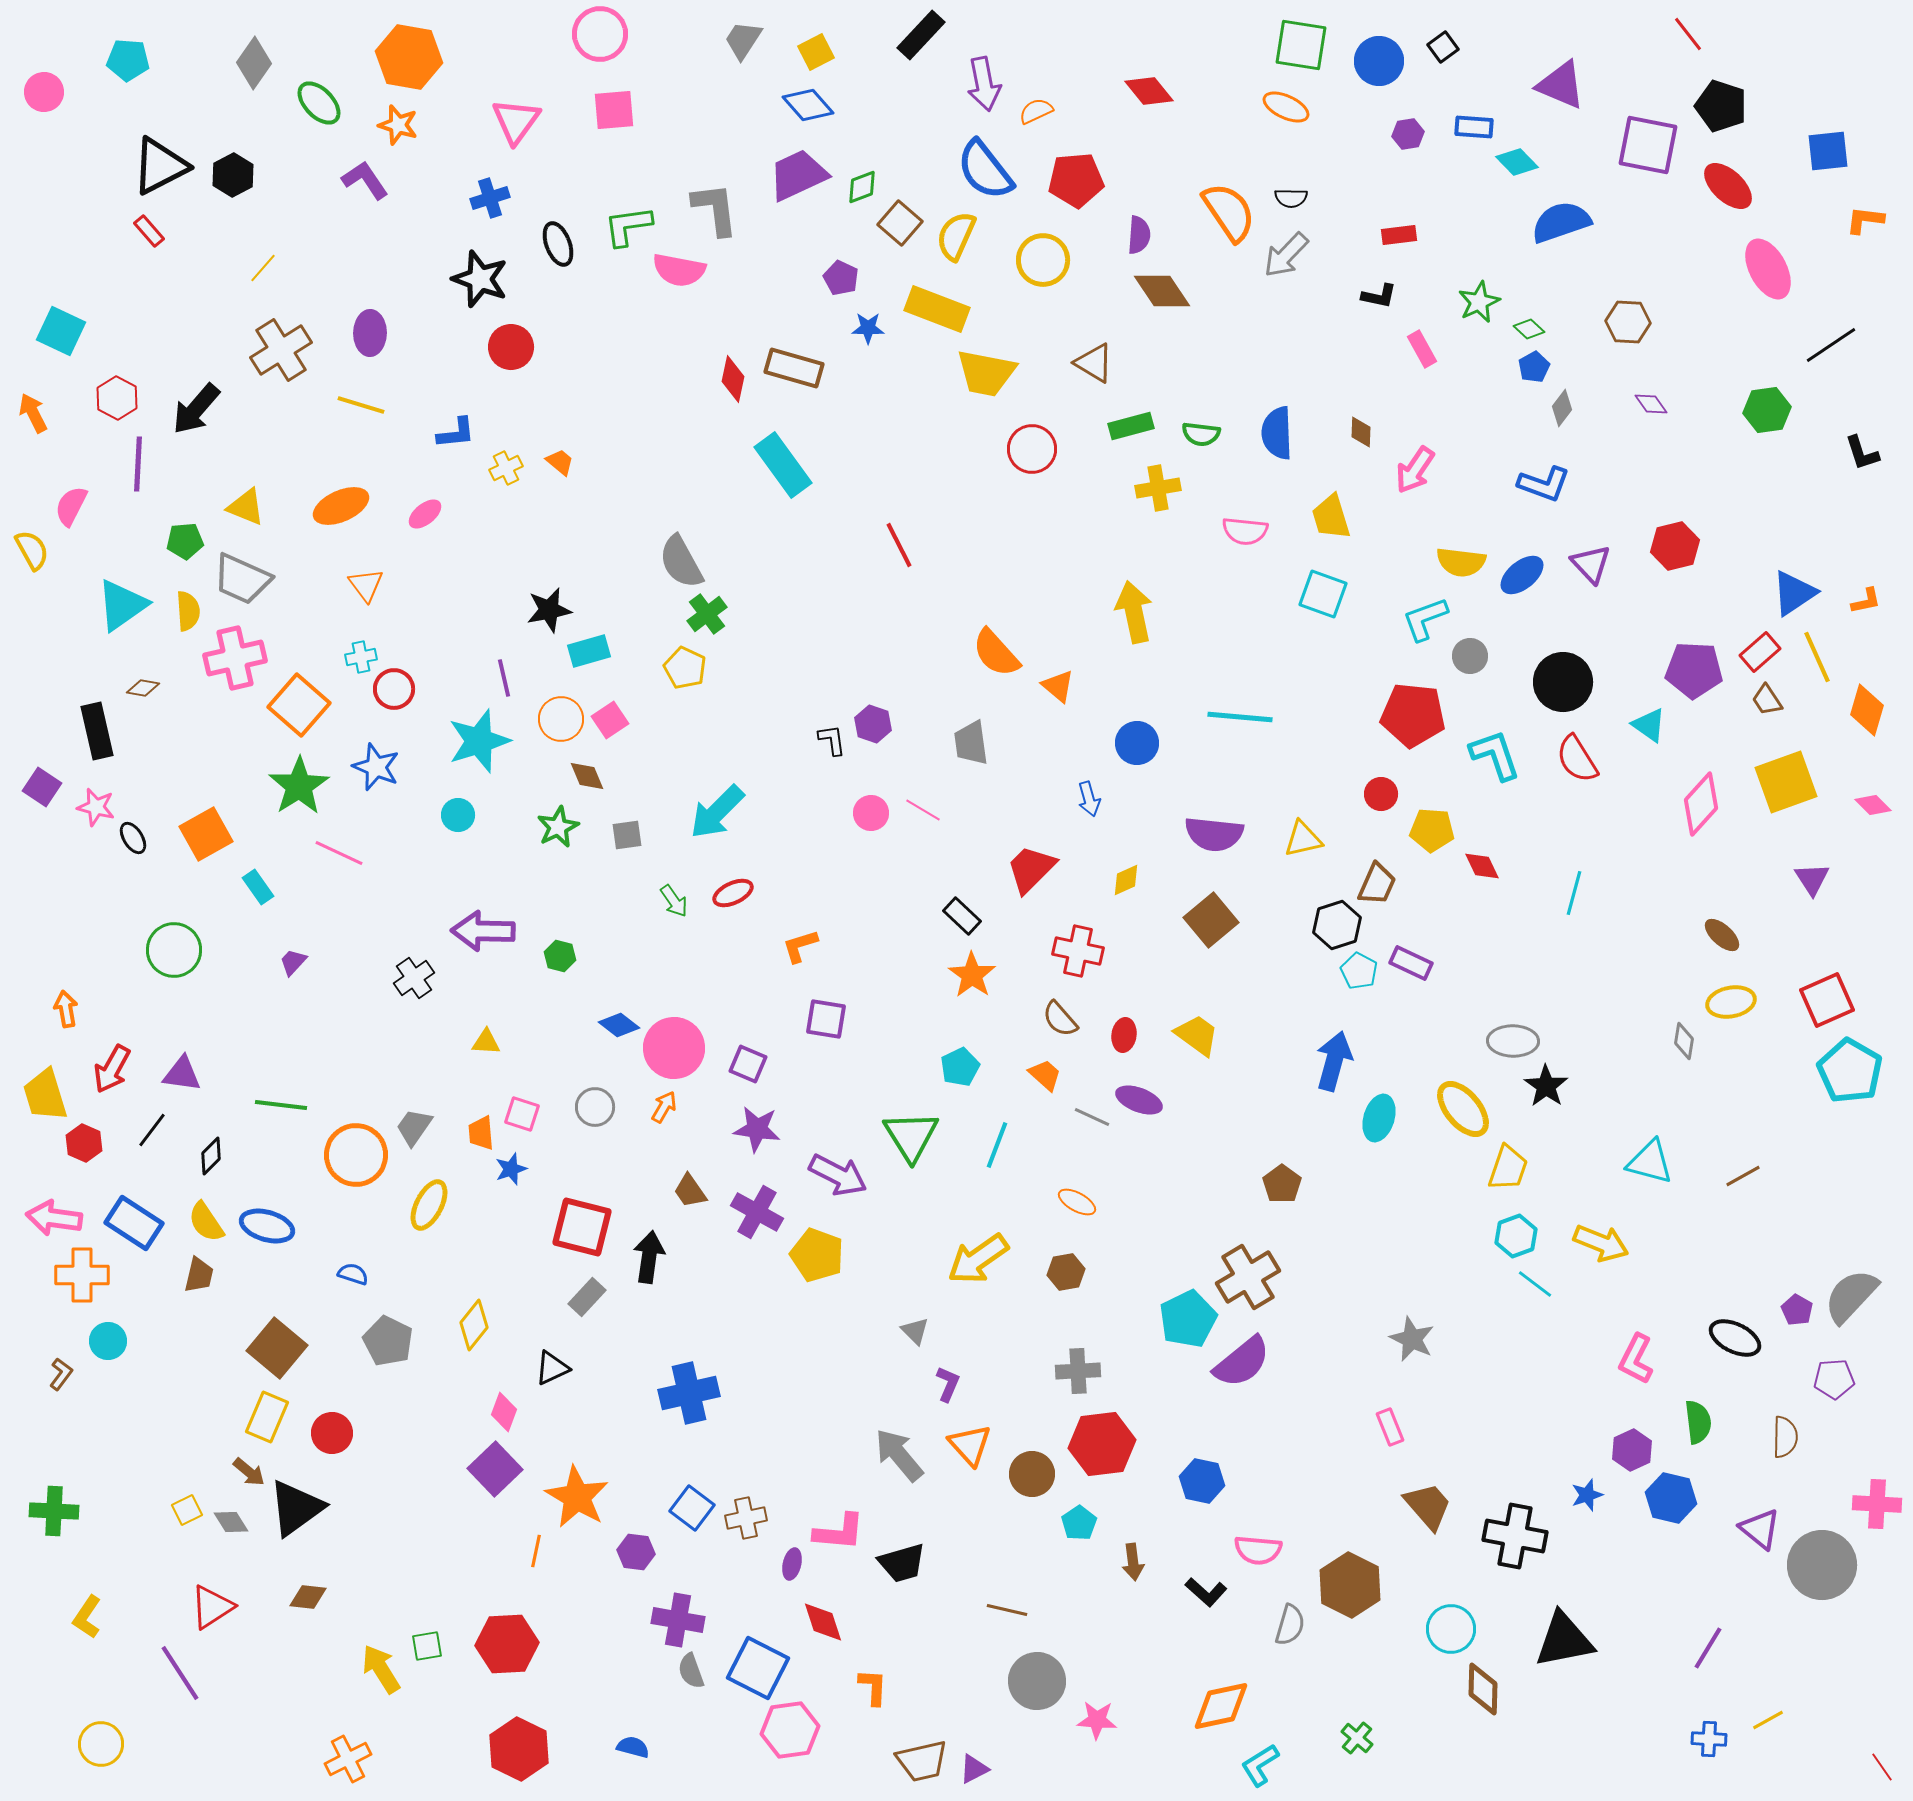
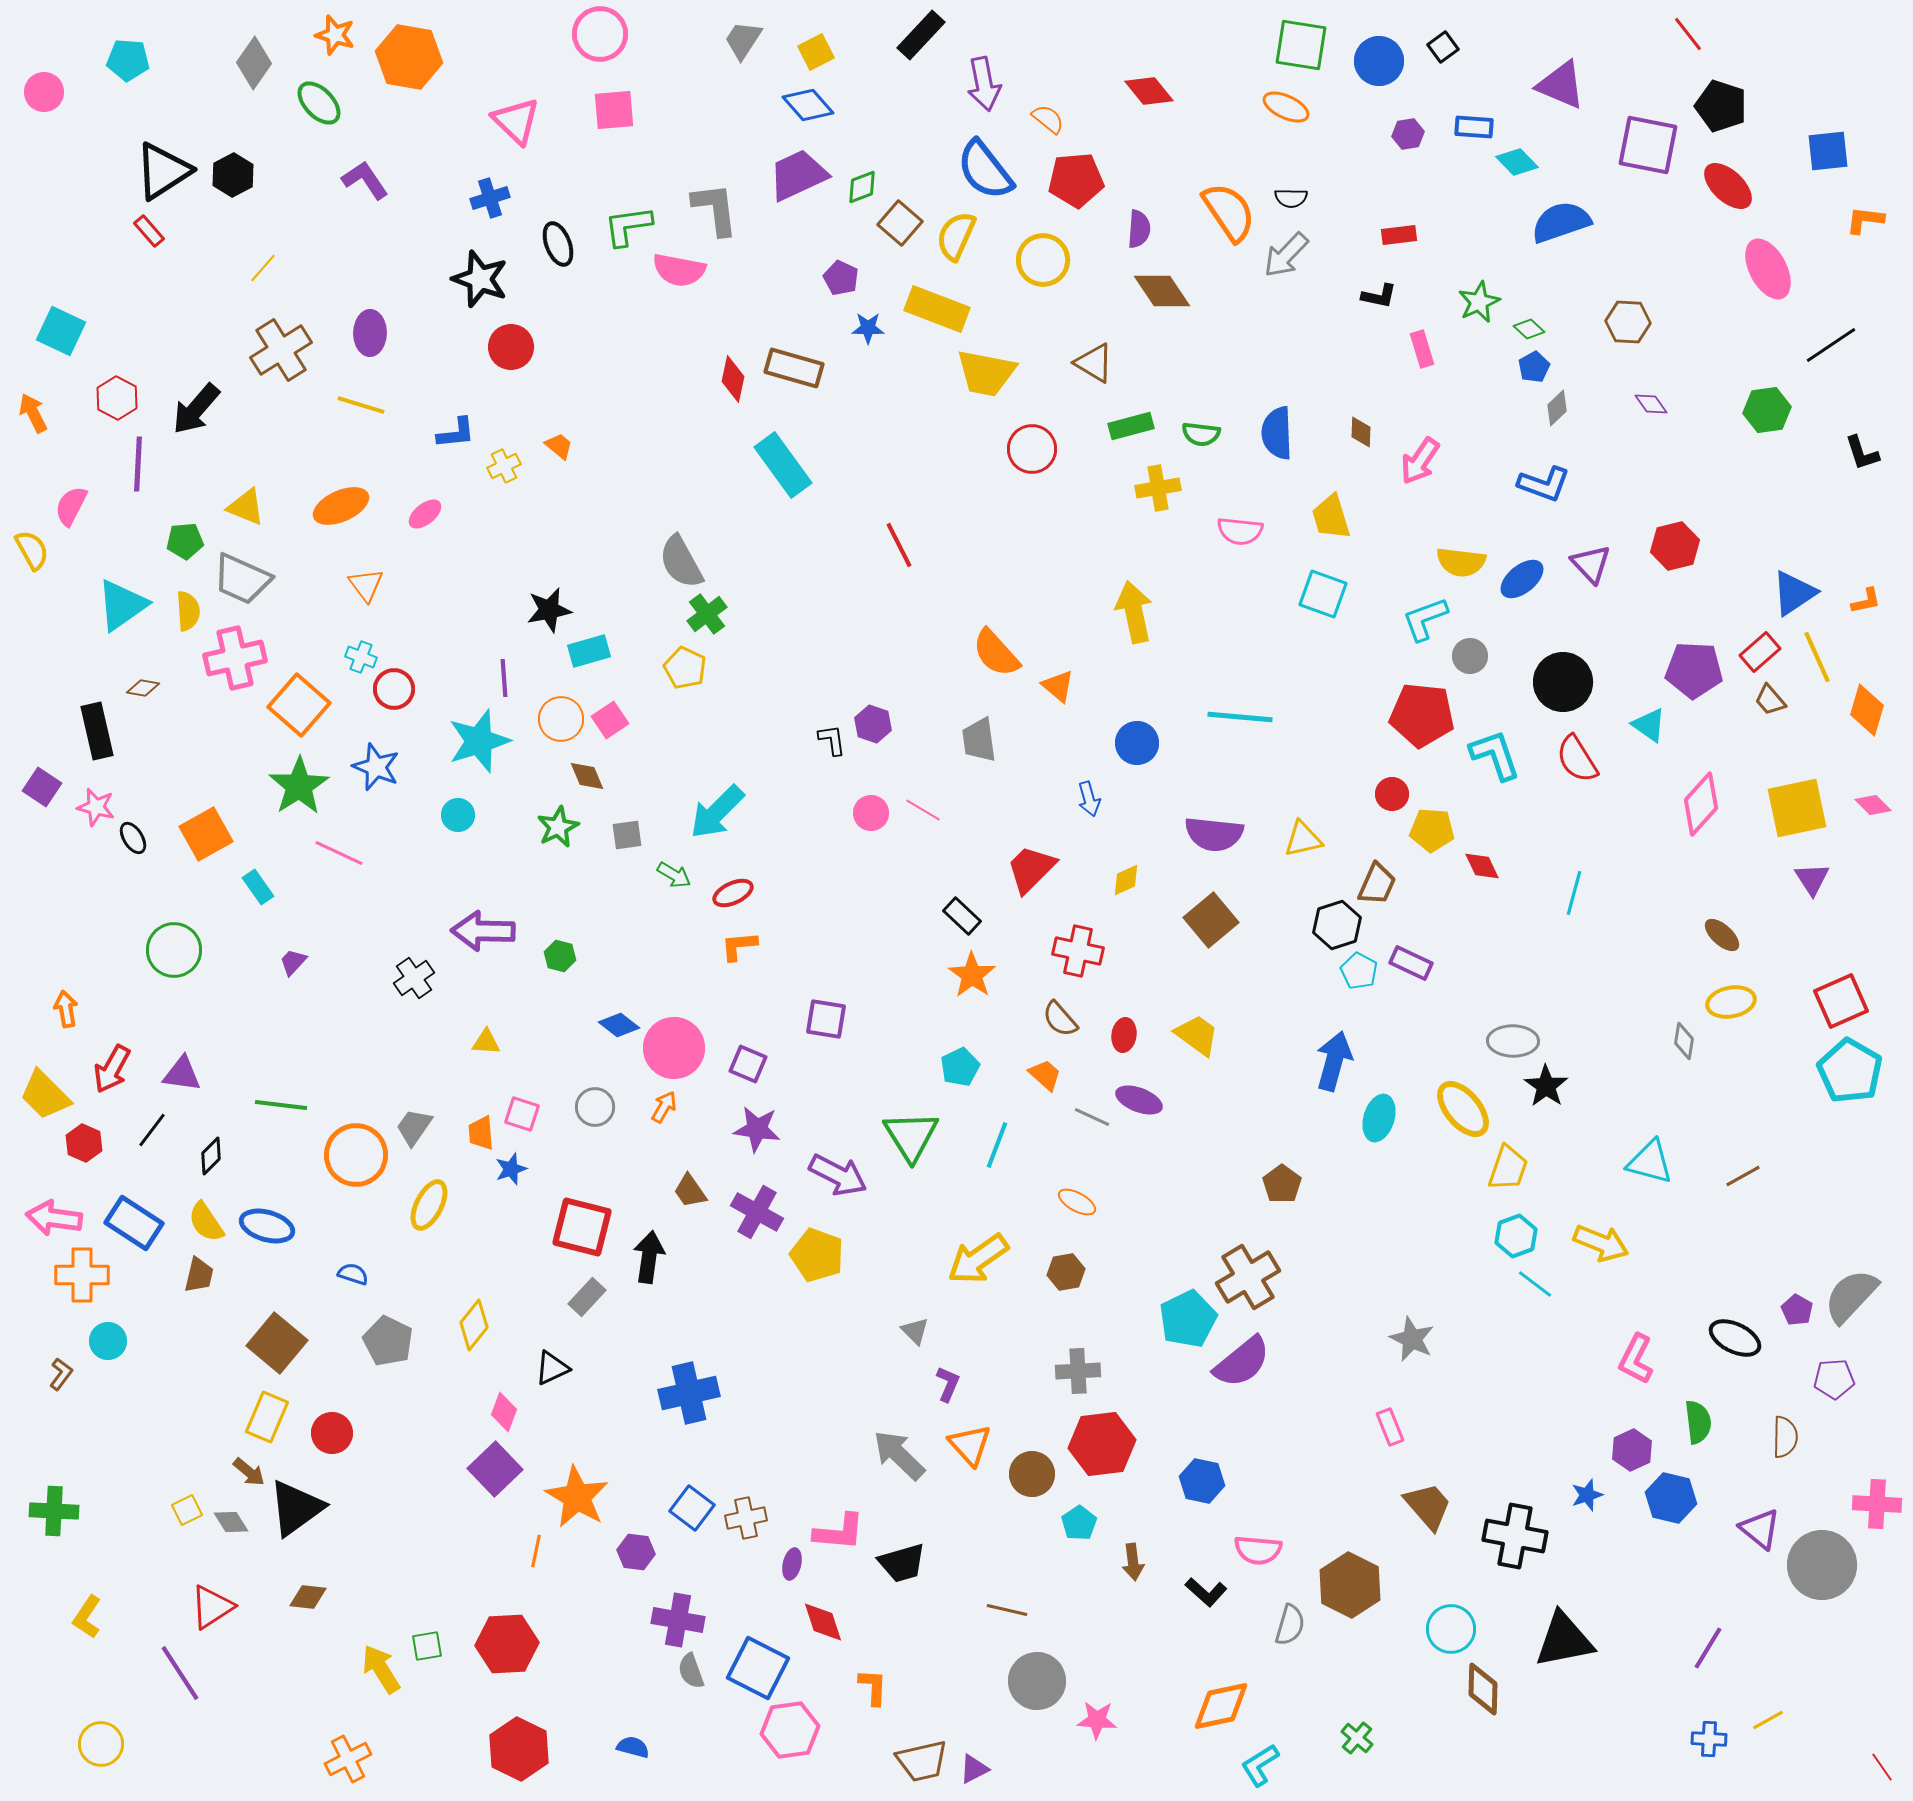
orange semicircle at (1036, 111): moved 12 px right, 8 px down; rotated 64 degrees clockwise
pink triangle at (516, 121): rotated 22 degrees counterclockwise
orange star at (398, 125): moved 63 px left, 90 px up
black triangle at (160, 166): moved 3 px right, 5 px down; rotated 6 degrees counterclockwise
purple semicircle at (1139, 235): moved 6 px up
pink rectangle at (1422, 349): rotated 12 degrees clockwise
gray diamond at (1562, 408): moved 5 px left; rotated 9 degrees clockwise
orange trapezoid at (560, 462): moved 1 px left, 16 px up
yellow cross at (506, 468): moved 2 px left, 2 px up
pink arrow at (1415, 470): moved 5 px right, 9 px up
pink semicircle at (1245, 531): moved 5 px left
blue ellipse at (1522, 575): moved 4 px down
cyan cross at (361, 657): rotated 32 degrees clockwise
purple line at (504, 678): rotated 9 degrees clockwise
brown trapezoid at (1767, 700): moved 3 px right; rotated 8 degrees counterclockwise
red pentagon at (1413, 715): moved 9 px right
gray trapezoid at (971, 743): moved 8 px right, 3 px up
yellow square at (1786, 782): moved 11 px right, 26 px down; rotated 8 degrees clockwise
red circle at (1381, 794): moved 11 px right
green arrow at (674, 901): moved 26 px up; rotated 24 degrees counterclockwise
orange L-shape at (800, 946): moved 61 px left; rotated 12 degrees clockwise
red square at (1827, 1000): moved 14 px right, 1 px down
yellow trapezoid at (45, 1095): rotated 28 degrees counterclockwise
brown square at (277, 1348): moved 5 px up
gray arrow at (899, 1455): rotated 6 degrees counterclockwise
